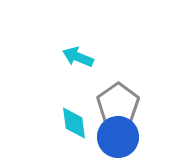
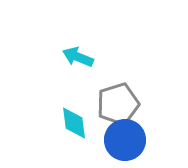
gray pentagon: rotated 18 degrees clockwise
blue circle: moved 7 px right, 3 px down
